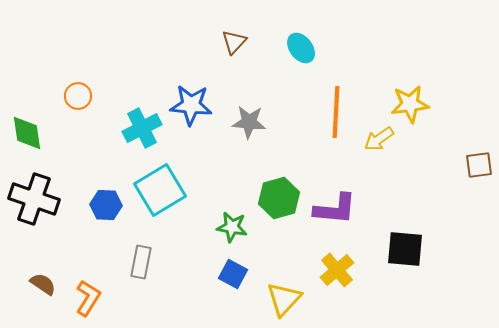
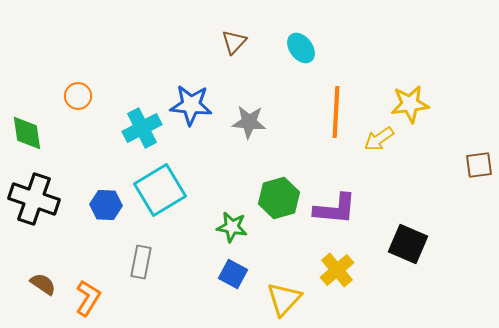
black square: moved 3 px right, 5 px up; rotated 18 degrees clockwise
